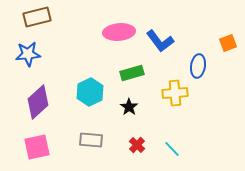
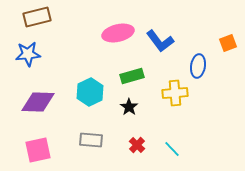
pink ellipse: moved 1 px left, 1 px down; rotated 8 degrees counterclockwise
green rectangle: moved 3 px down
purple diamond: rotated 44 degrees clockwise
pink square: moved 1 px right, 3 px down
